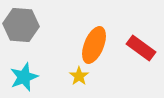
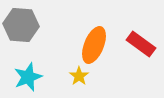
red rectangle: moved 4 px up
cyan star: moved 4 px right
